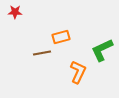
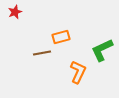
red star: rotated 24 degrees counterclockwise
